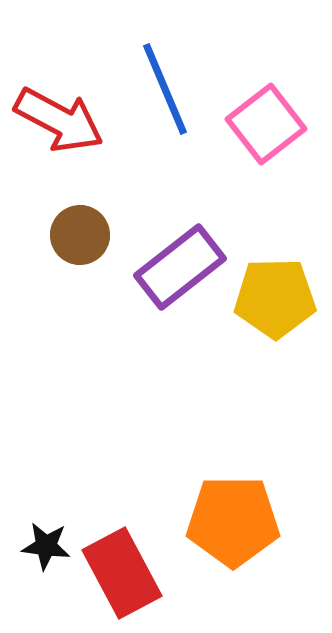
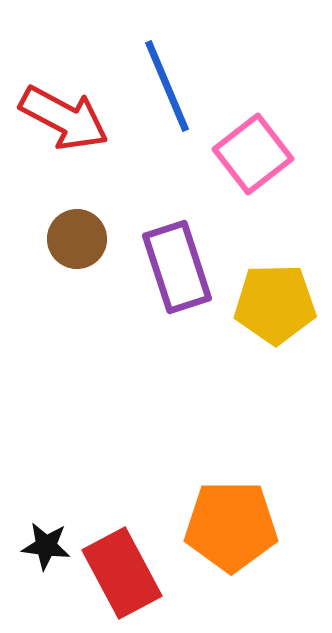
blue line: moved 2 px right, 3 px up
red arrow: moved 5 px right, 2 px up
pink square: moved 13 px left, 30 px down
brown circle: moved 3 px left, 4 px down
purple rectangle: moved 3 px left; rotated 70 degrees counterclockwise
yellow pentagon: moved 6 px down
orange pentagon: moved 2 px left, 5 px down
